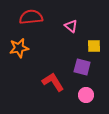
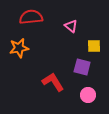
pink circle: moved 2 px right
